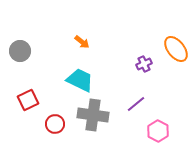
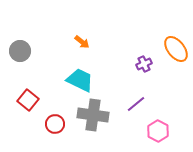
red square: rotated 25 degrees counterclockwise
